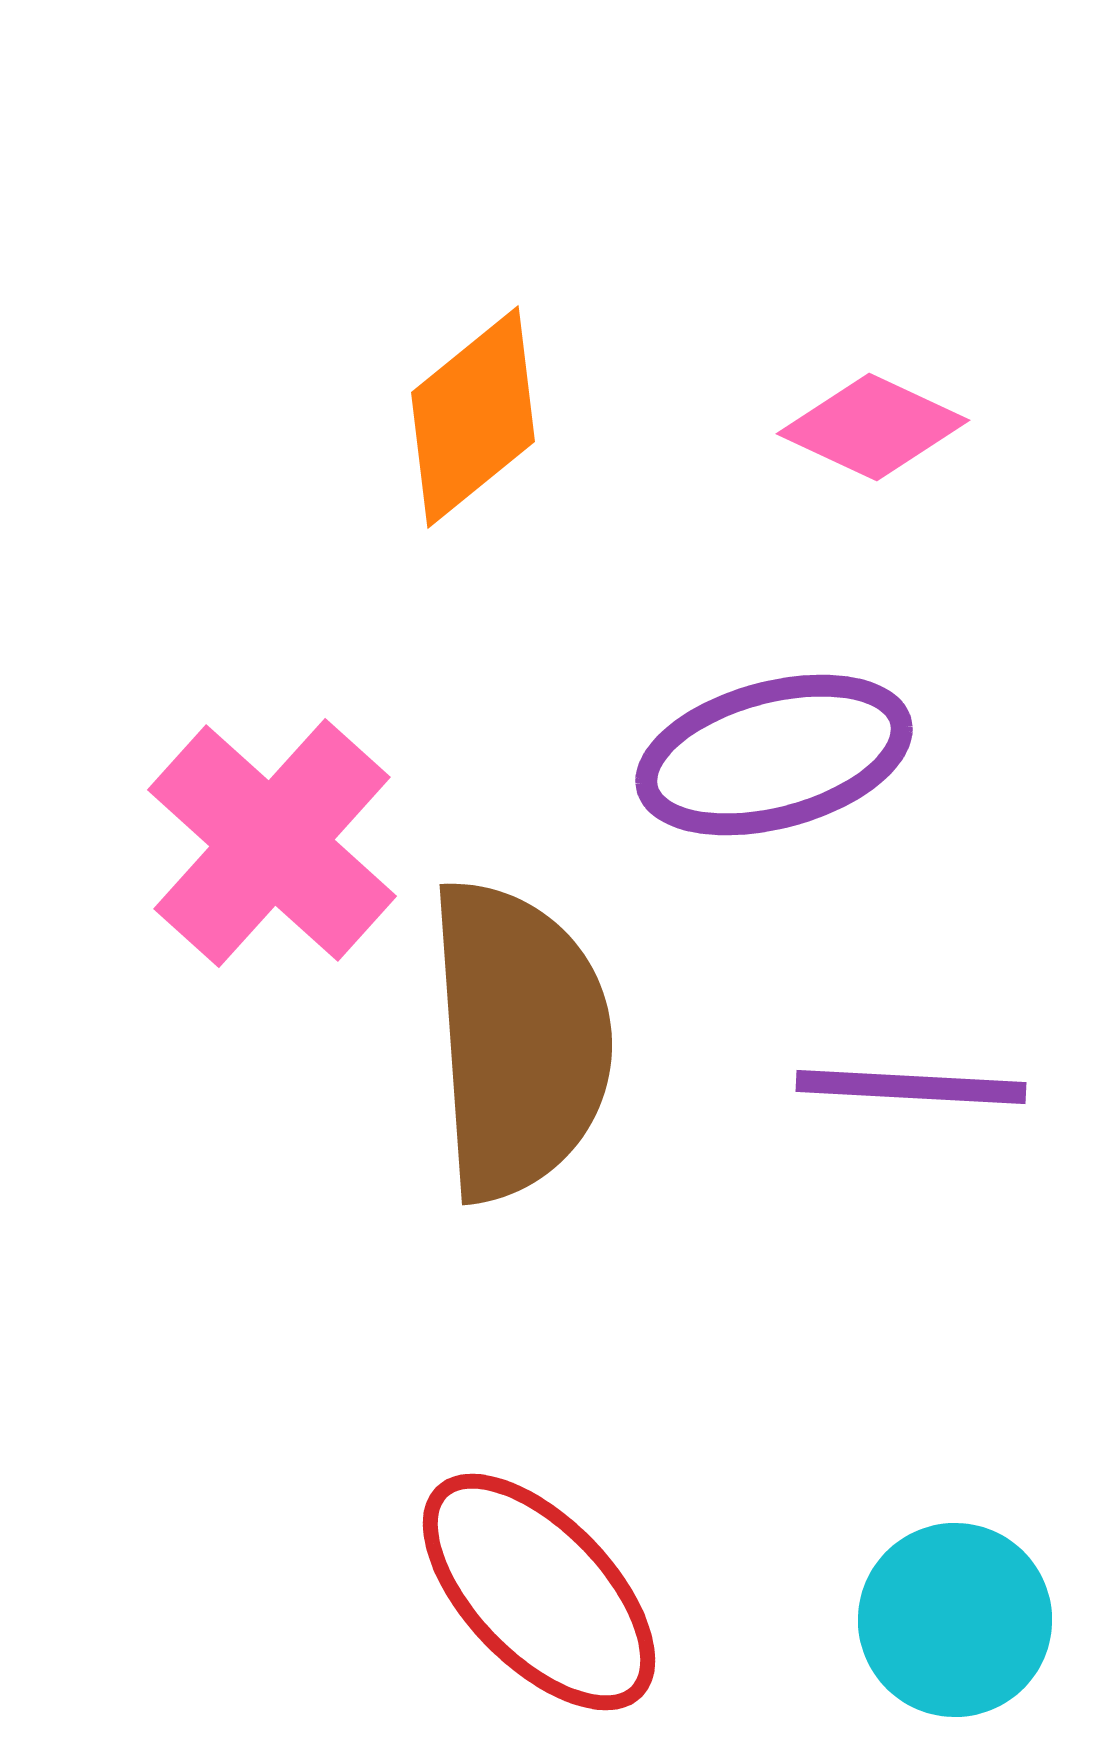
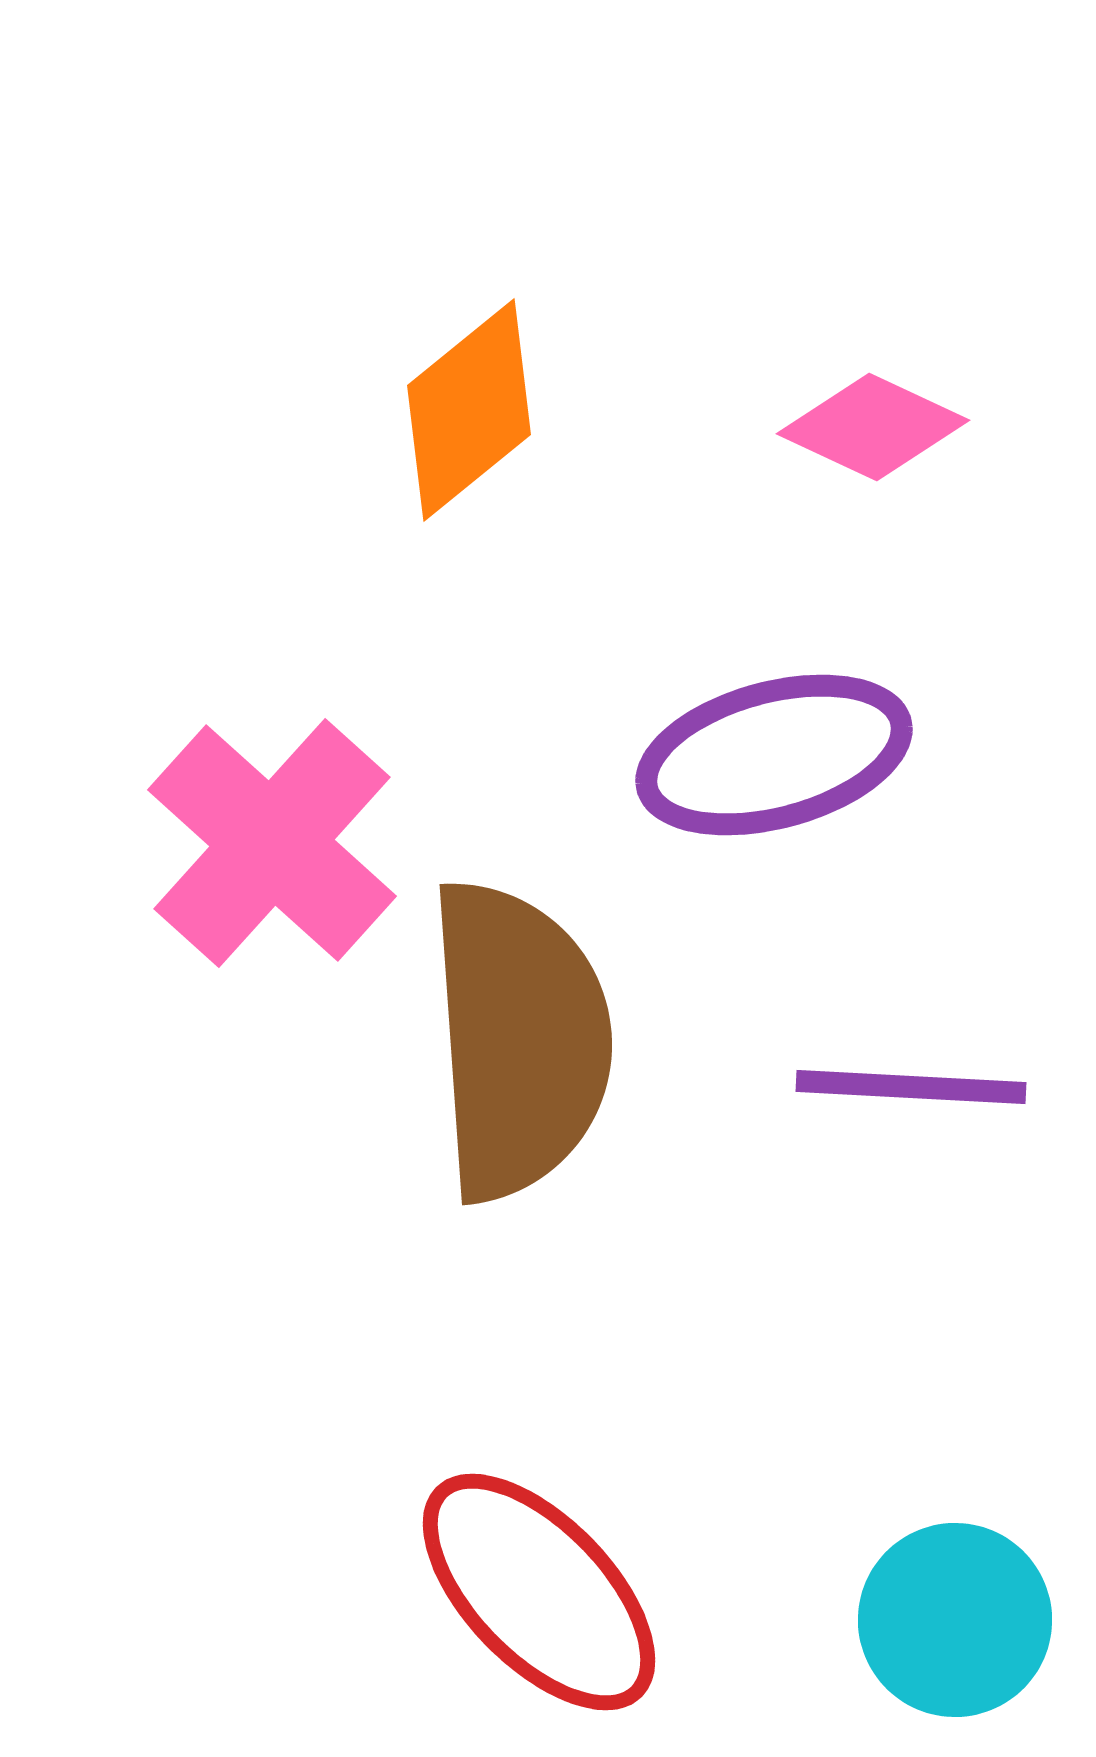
orange diamond: moved 4 px left, 7 px up
